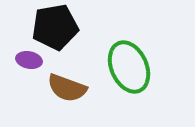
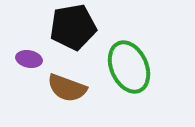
black pentagon: moved 18 px right
purple ellipse: moved 1 px up
